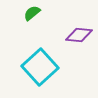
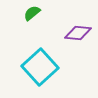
purple diamond: moved 1 px left, 2 px up
